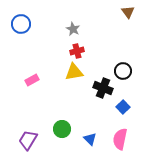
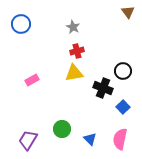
gray star: moved 2 px up
yellow triangle: moved 1 px down
